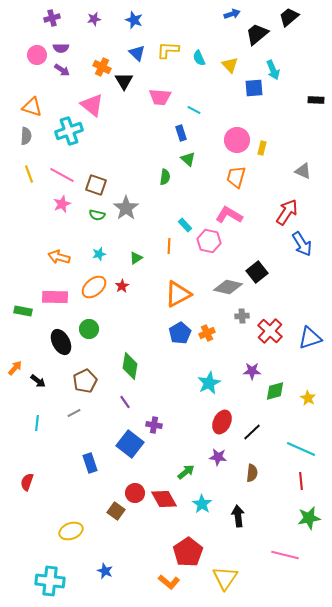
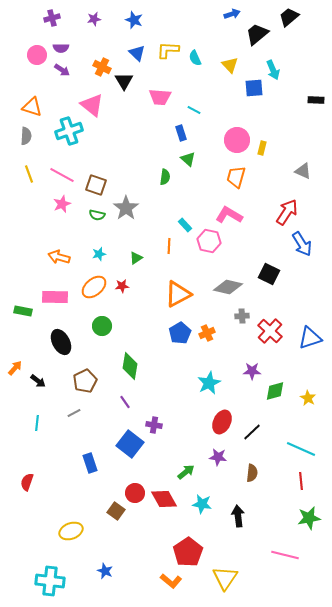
cyan semicircle at (199, 58): moved 4 px left
black square at (257, 272): moved 12 px right, 2 px down; rotated 25 degrees counterclockwise
red star at (122, 286): rotated 24 degrees clockwise
green circle at (89, 329): moved 13 px right, 3 px up
cyan star at (202, 504): rotated 24 degrees counterclockwise
orange L-shape at (169, 582): moved 2 px right, 1 px up
